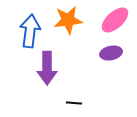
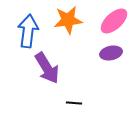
pink ellipse: moved 1 px left, 1 px down
blue arrow: moved 2 px left
purple arrow: rotated 32 degrees counterclockwise
